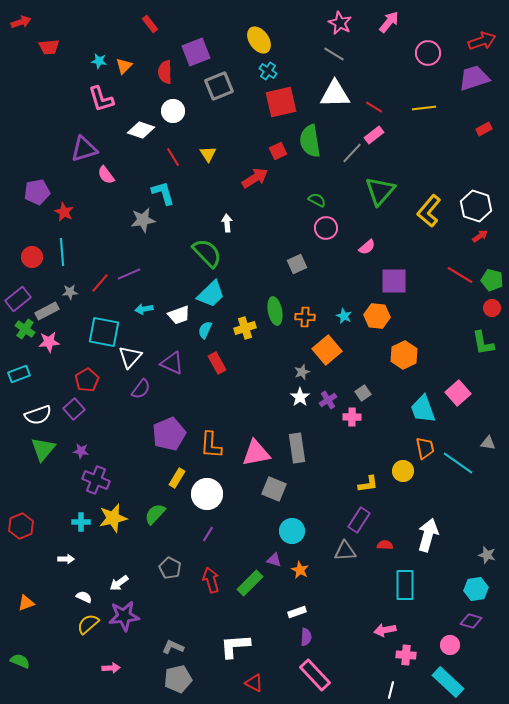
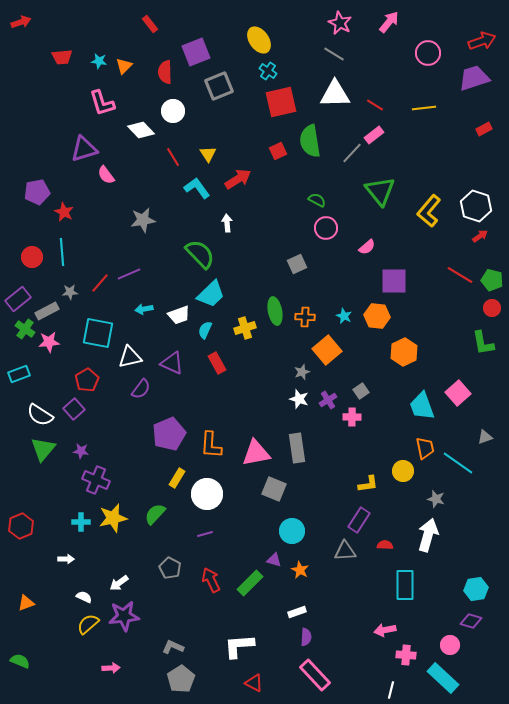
red trapezoid at (49, 47): moved 13 px right, 10 px down
pink L-shape at (101, 99): moved 1 px right, 4 px down
red line at (374, 107): moved 1 px right, 2 px up
white diamond at (141, 130): rotated 28 degrees clockwise
red arrow at (255, 178): moved 17 px left, 1 px down
green triangle at (380, 191): rotated 20 degrees counterclockwise
cyan L-shape at (163, 193): moved 34 px right, 5 px up; rotated 20 degrees counterclockwise
green semicircle at (207, 253): moved 7 px left, 1 px down
cyan square at (104, 332): moved 6 px left, 1 px down
orange hexagon at (404, 355): moved 3 px up
white triangle at (130, 357): rotated 35 degrees clockwise
gray square at (363, 393): moved 2 px left, 2 px up
white star at (300, 397): moved 1 px left, 2 px down; rotated 18 degrees counterclockwise
cyan trapezoid at (423, 409): moved 1 px left, 3 px up
white semicircle at (38, 415): moved 2 px right; rotated 52 degrees clockwise
gray triangle at (488, 443): moved 3 px left, 6 px up; rotated 28 degrees counterclockwise
purple line at (208, 534): moved 3 px left; rotated 42 degrees clockwise
gray star at (487, 555): moved 51 px left, 56 px up
red arrow at (211, 580): rotated 10 degrees counterclockwise
white L-shape at (235, 646): moved 4 px right
gray pentagon at (178, 679): moved 3 px right; rotated 20 degrees counterclockwise
cyan rectangle at (448, 682): moved 5 px left, 4 px up
